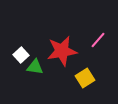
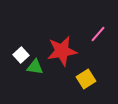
pink line: moved 6 px up
yellow square: moved 1 px right, 1 px down
